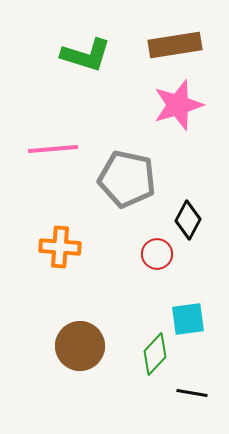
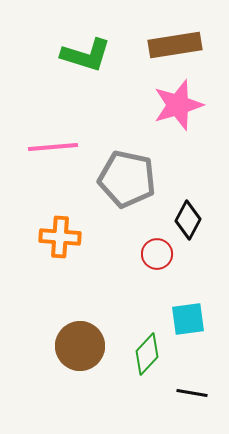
pink line: moved 2 px up
orange cross: moved 10 px up
green diamond: moved 8 px left
